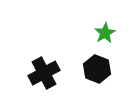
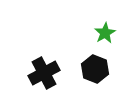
black hexagon: moved 2 px left
